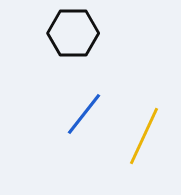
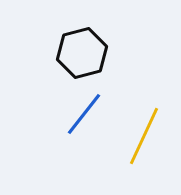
black hexagon: moved 9 px right, 20 px down; rotated 15 degrees counterclockwise
